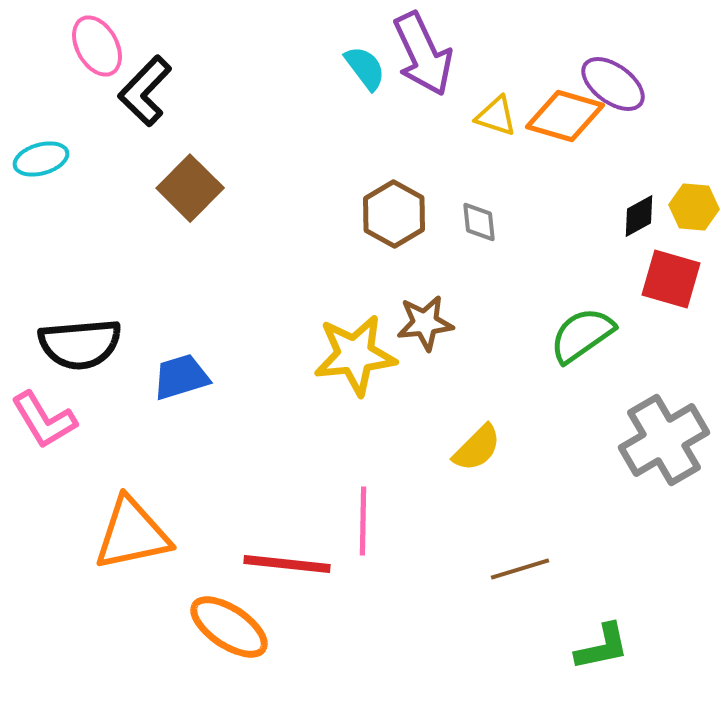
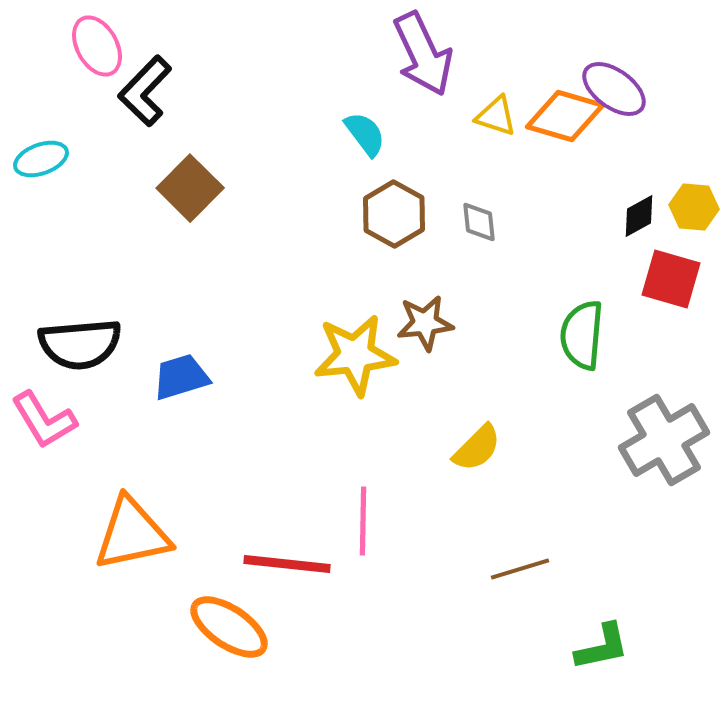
cyan semicircle: moved 66 px down
purple ellipse: moved 1 px right, 5 px down
cyan ellipse: rotated 4 degrees counterclockwise
green semicircle: rotated 50 degrees counterclockwise
